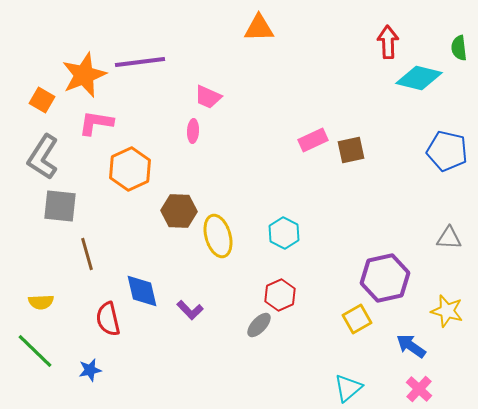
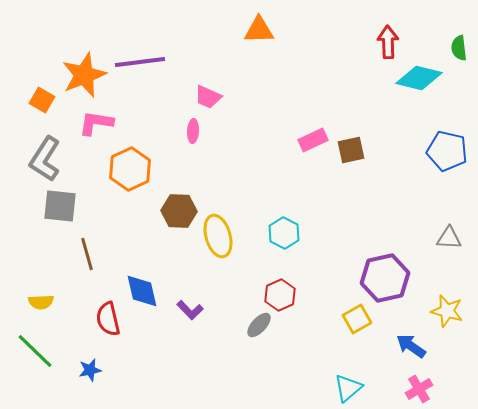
orange triangle: moved 2 px down
gray L-shape: moved 2 px right, 2 px down
pink cross: rotated 16 degrees clockwise
